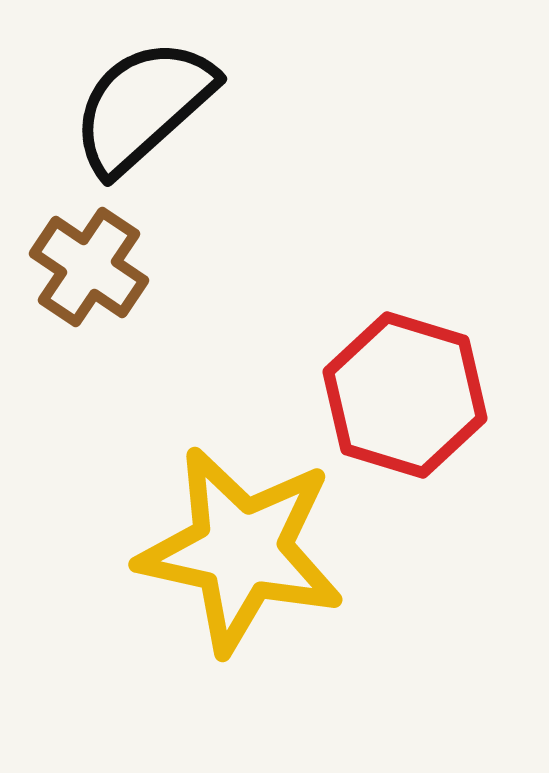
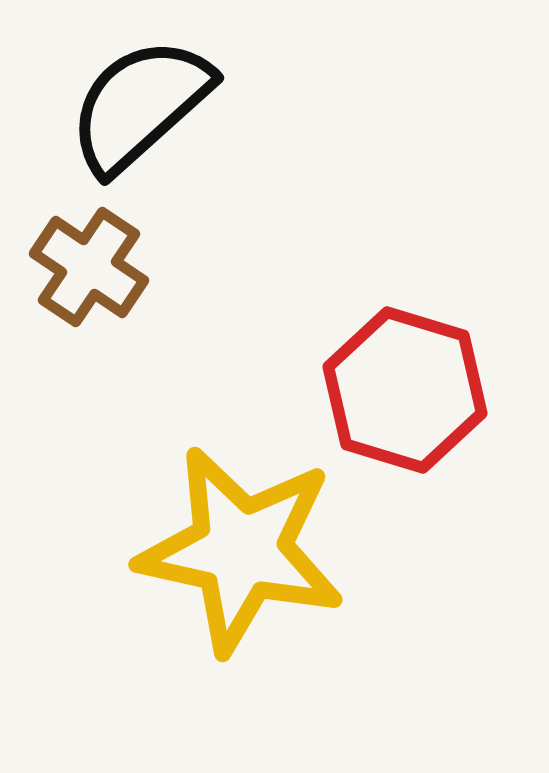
black semicircle: moved 3 px left, 1 px up
red hexagon: moved 5 px up
